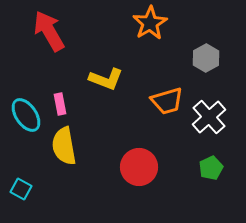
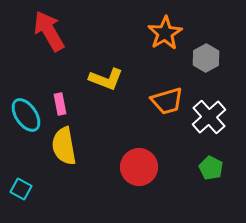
orange star: moved 15 px right, 10 px down
green pentagon: rotated 20 degrees counterclockwise
